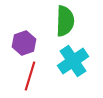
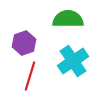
green semicircle: moved 3 px right, 2 px up; rotated 92 degrees counterclockwise
